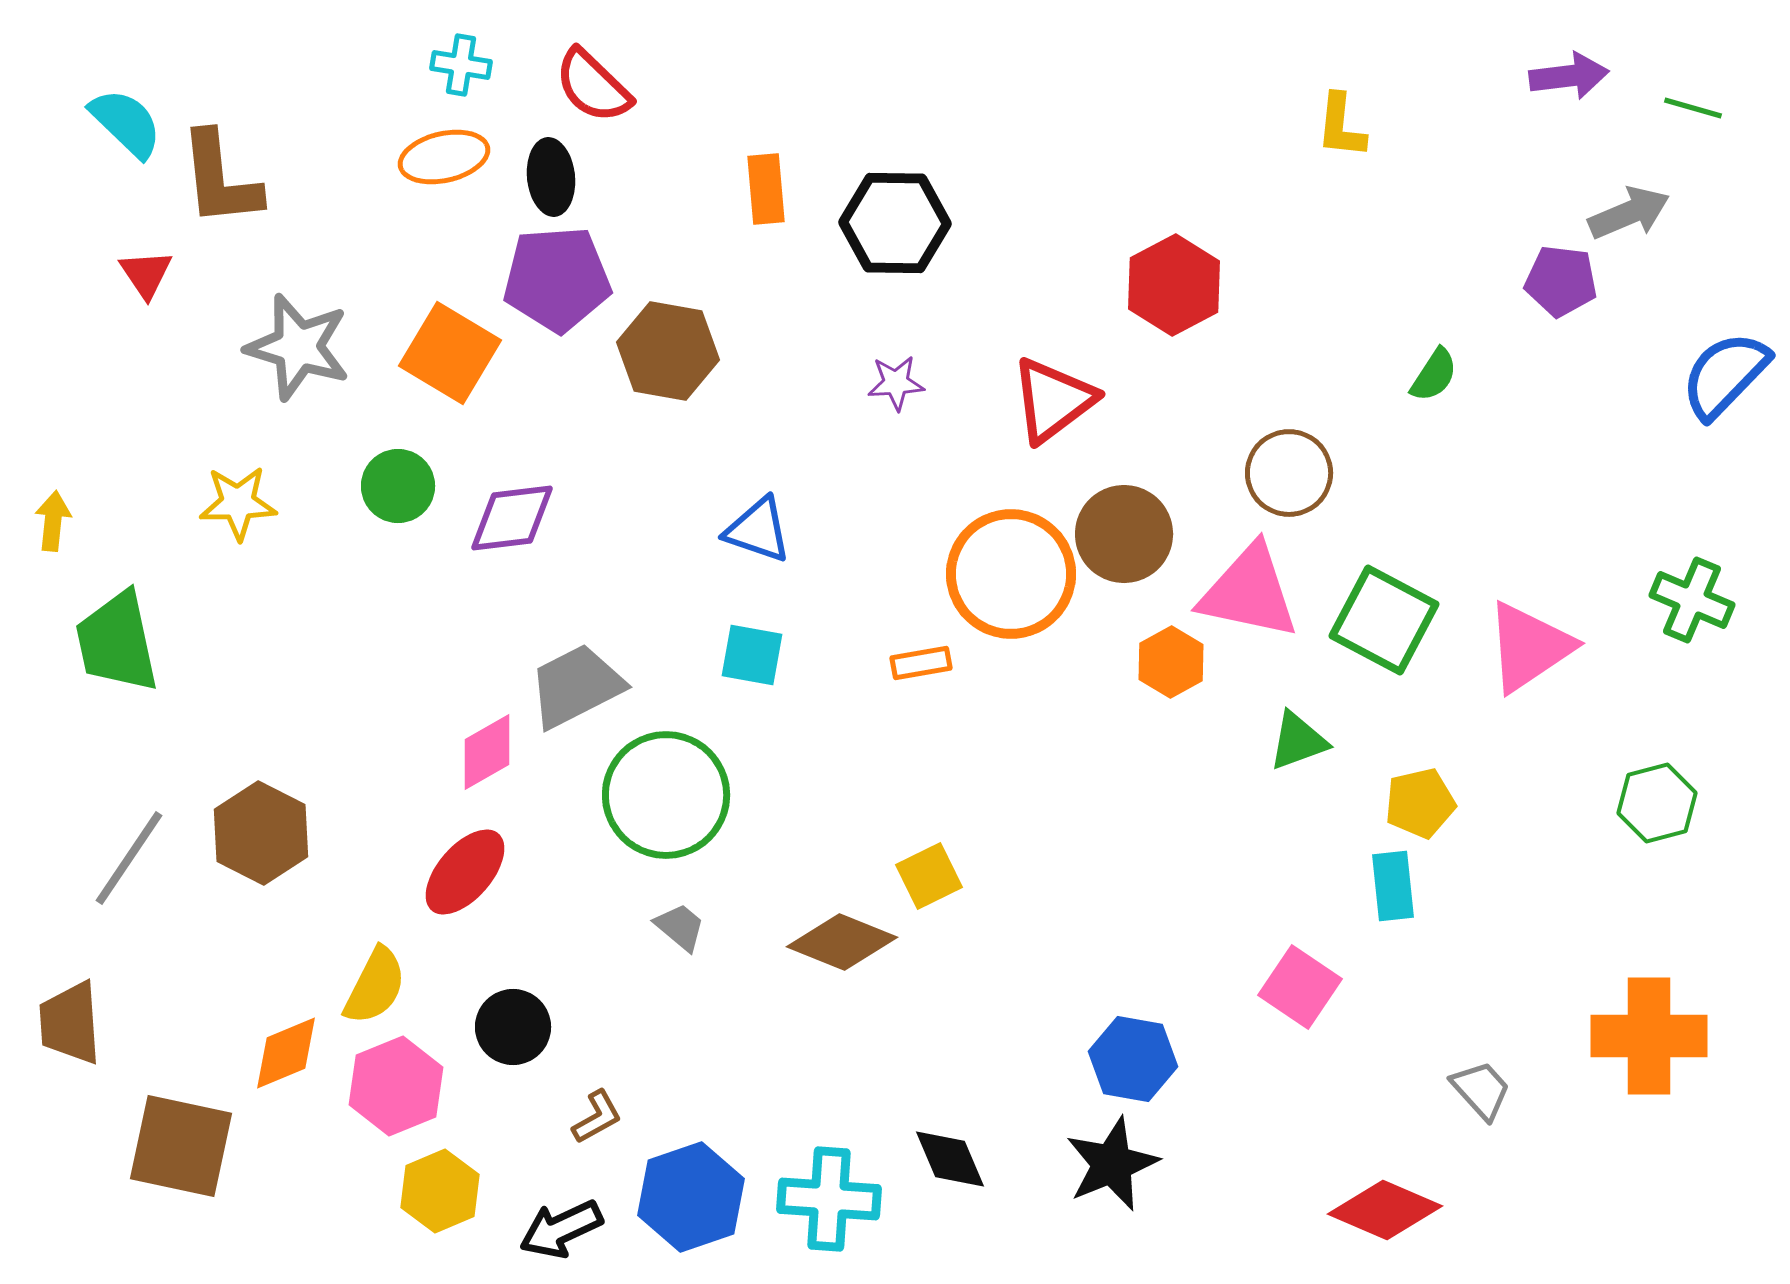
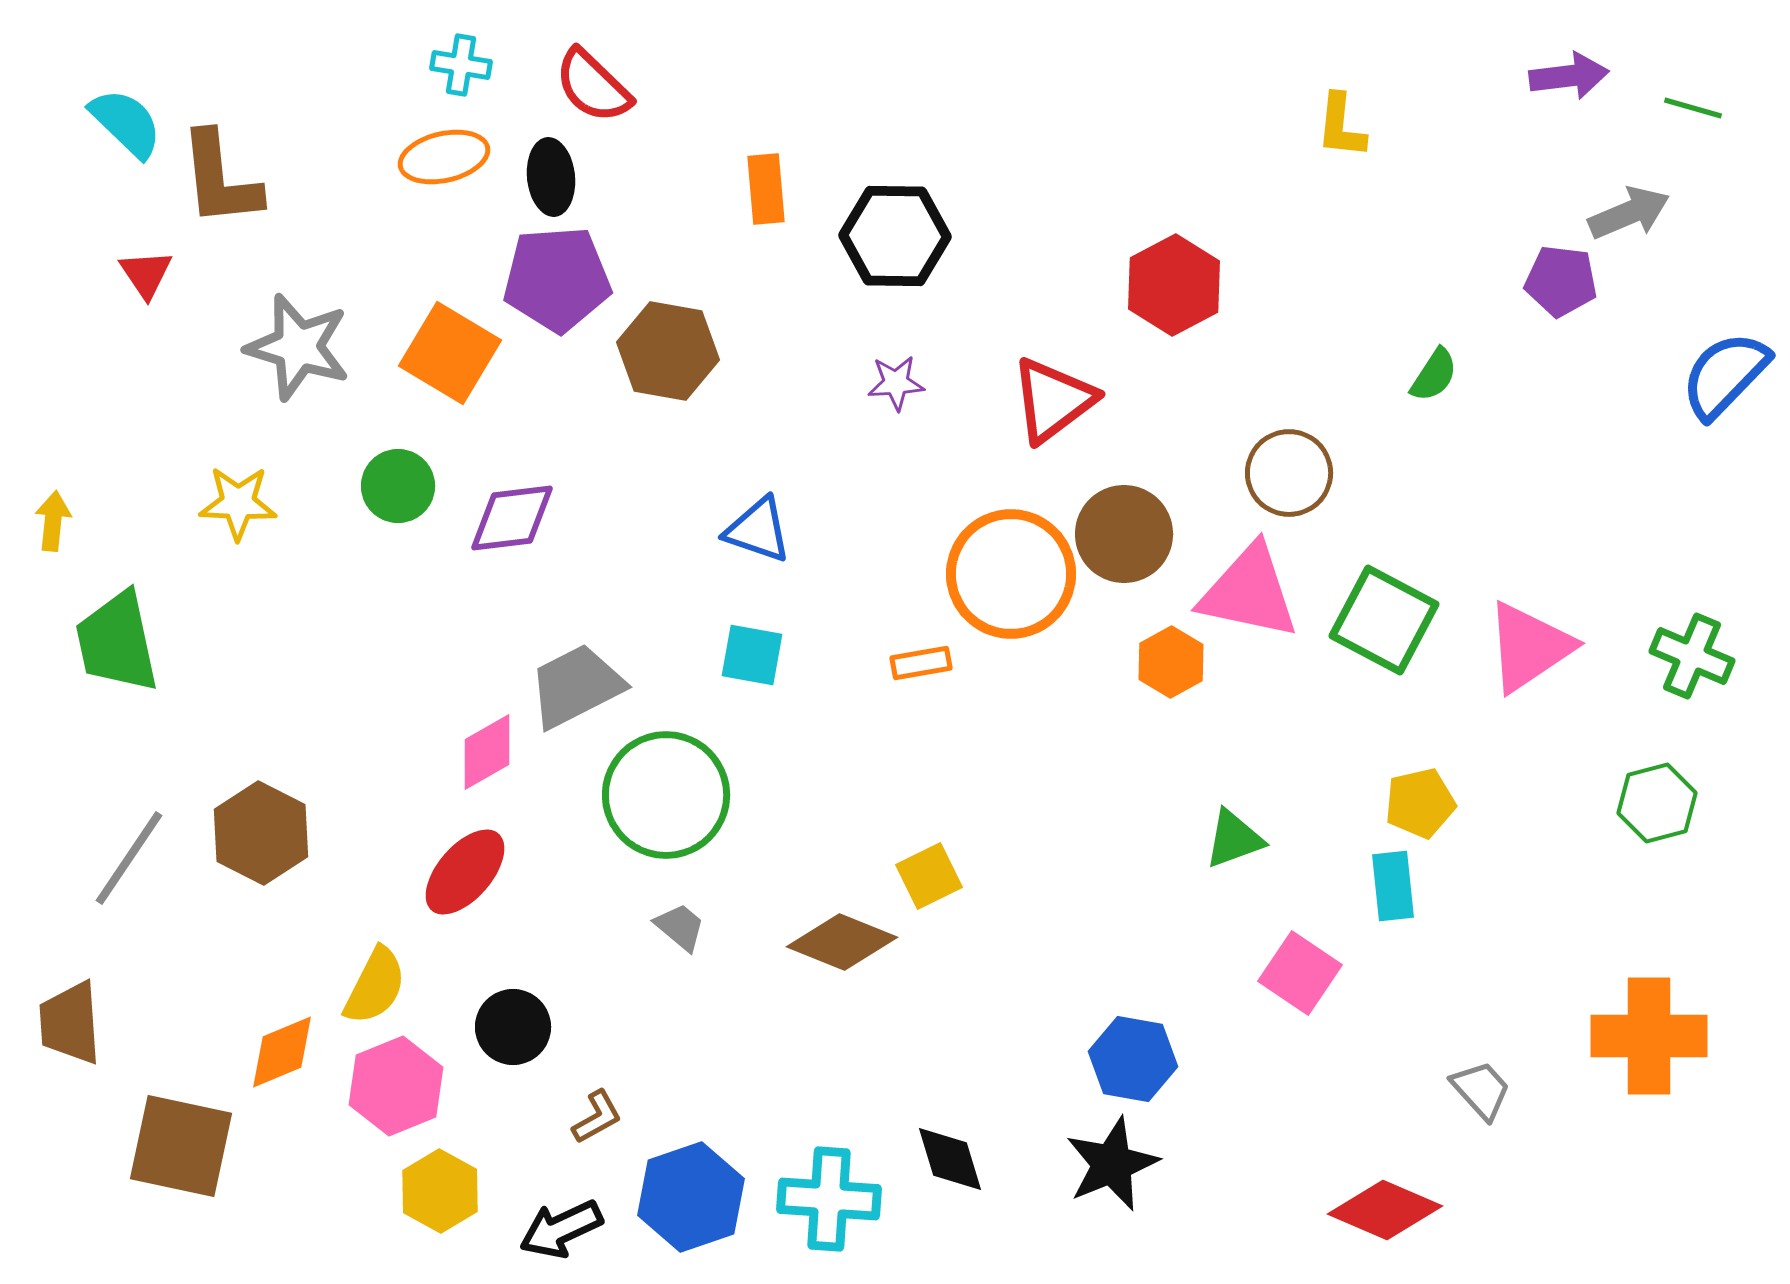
black hexagon at (895, 223): moved 13 px down
yellow star at (238, 503): rotated 4 degrees clockwise
green cross at (1692, 600): moved 56 px down
green triangle at (1298, 741): moved 64 px left, 98 px down
pink square at (1300, 987): moved 14 px up
orange diamond at (286, 1053): moved 4 px left, 1 px up
black diamond at (950, 1159): rotated 6 degrees clockwise
yellow hexagon at (440, 1191): rotated 8 degrees counterclockwise
